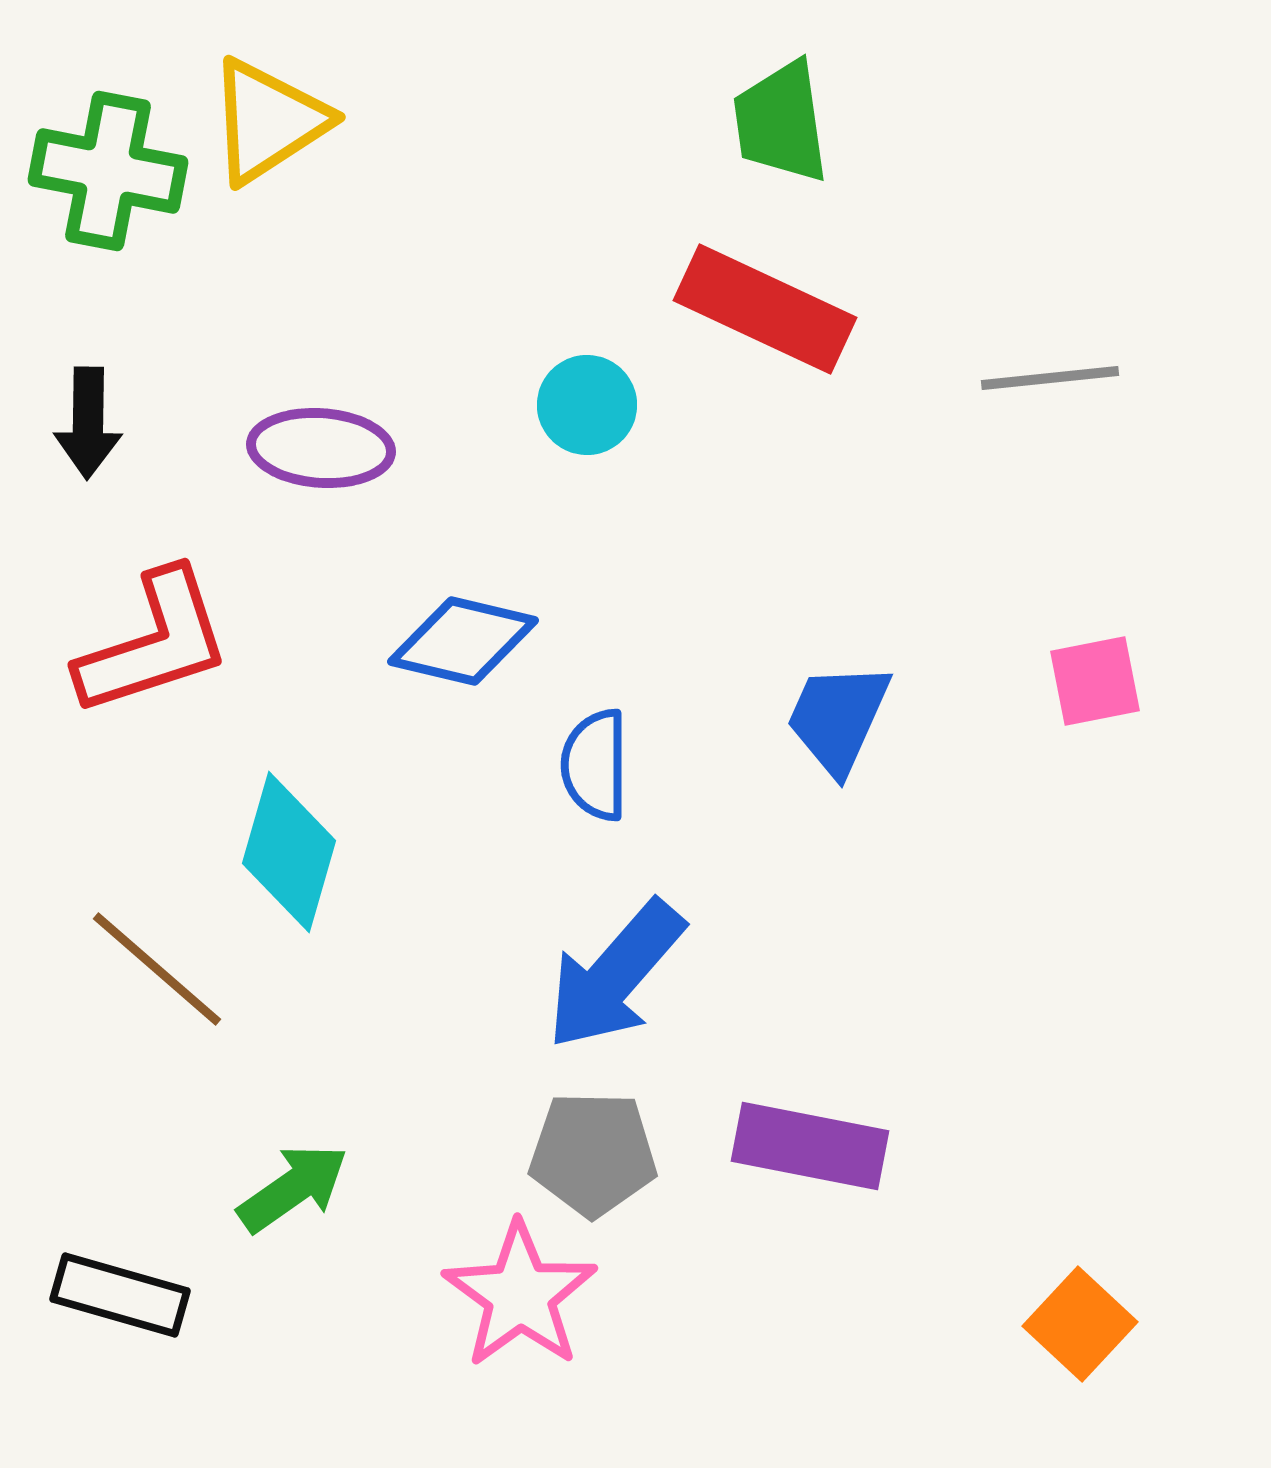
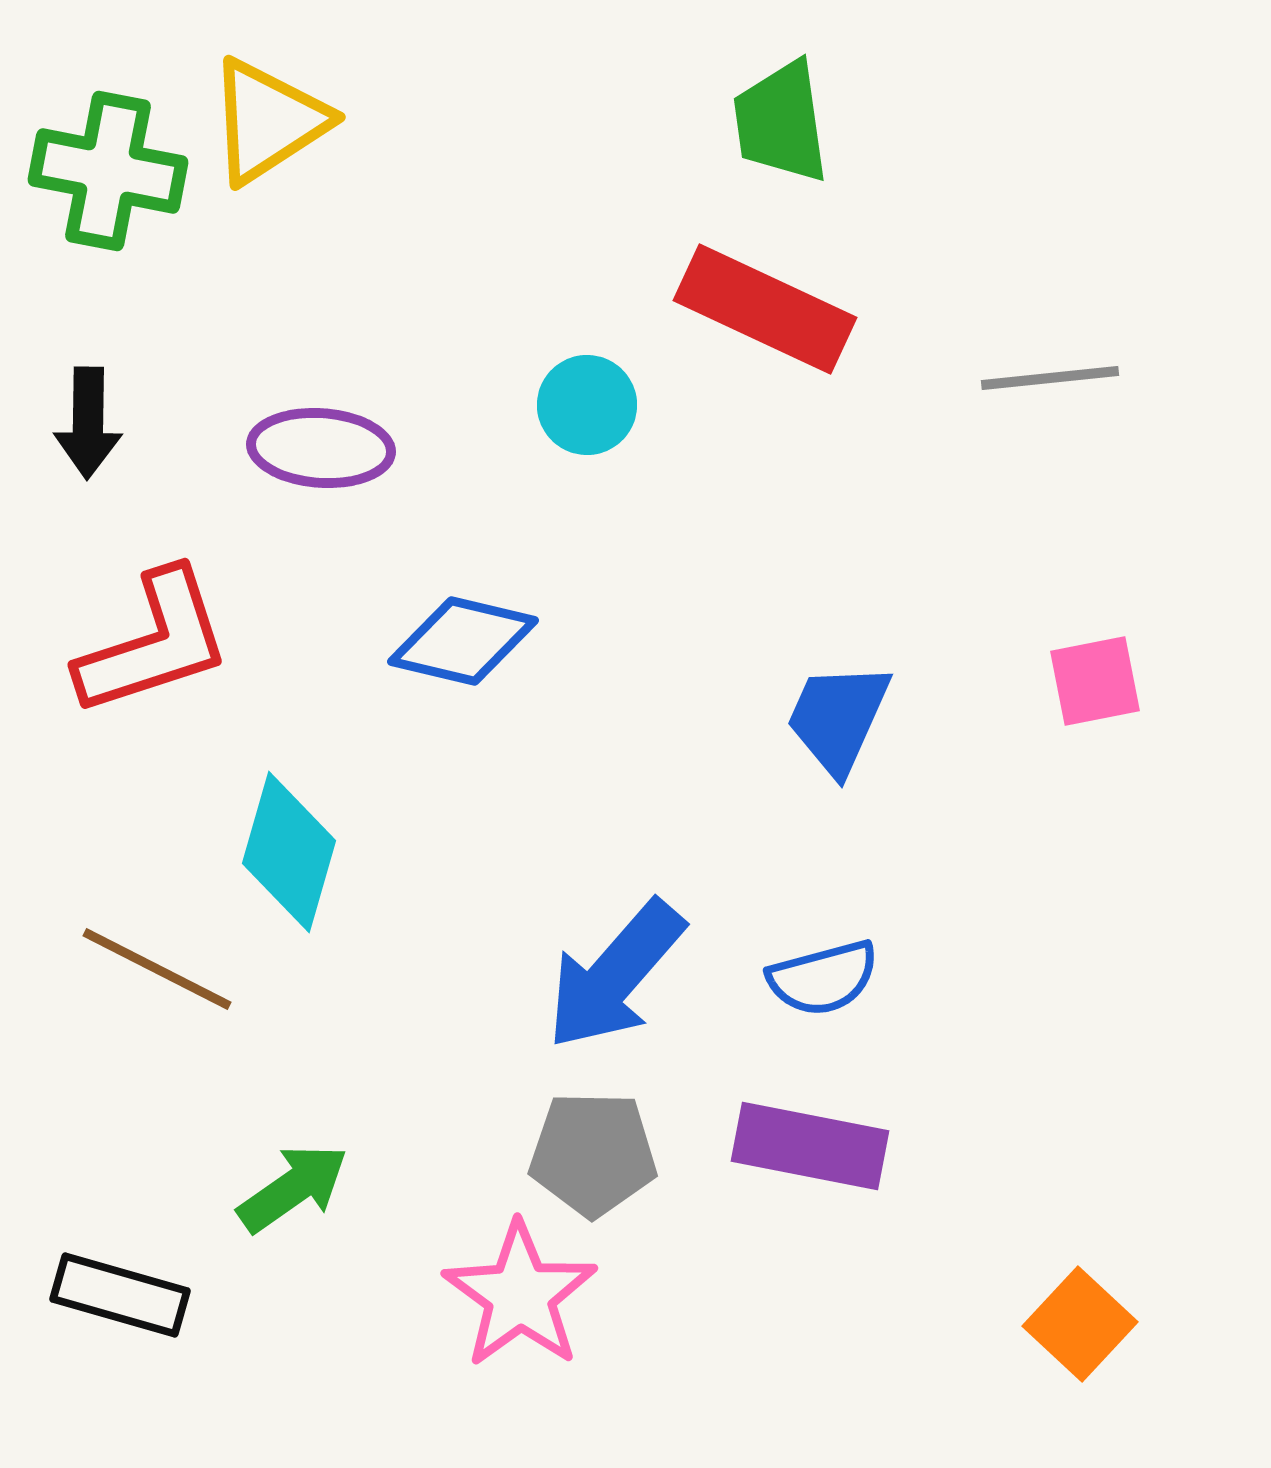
blue semicircle: moved 228 px right, 213 px down; rotated 105 degrees counterclockwise
brown line: rotated 14 degrees counterclockwise
